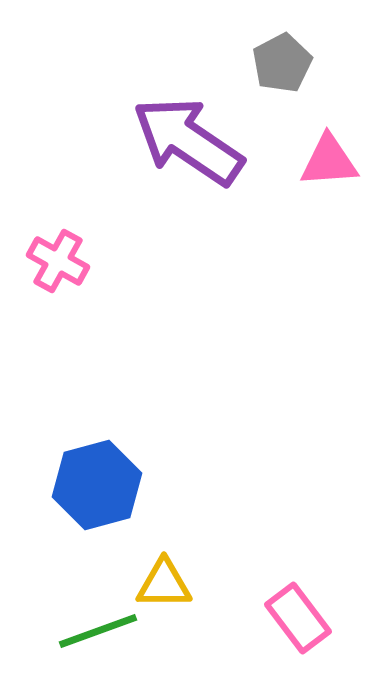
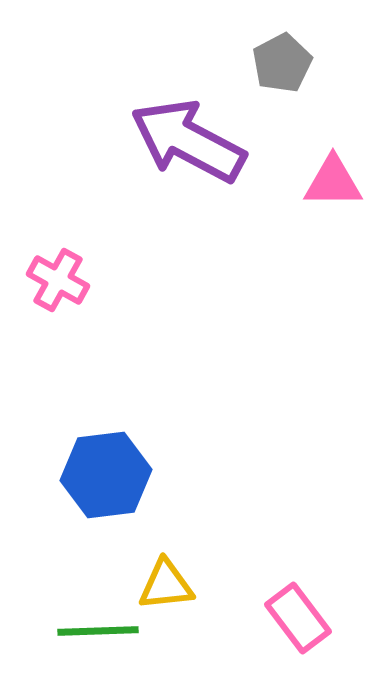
purple arrow: rotated 6 degrees counterclockwise
pink triangle: moved 4 px right, 21 px down; rotated 4 degrees clockwise
pink cross: moved 19 px down
blue hexagon: moved 9 px right, 10 px up; rotated 8 degrees clockwise
yellow triangle: moved 2 px right, 1 px down; rotated 6 degrees counterclockwise
green line: rotated 18 degrees clockwise
